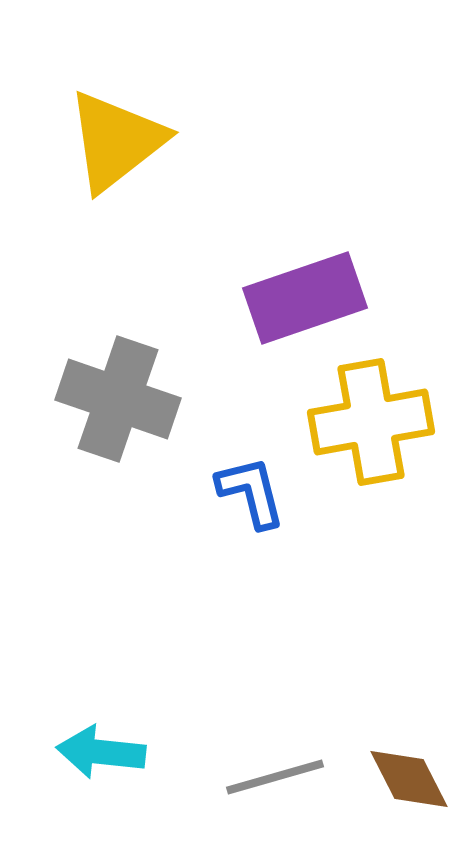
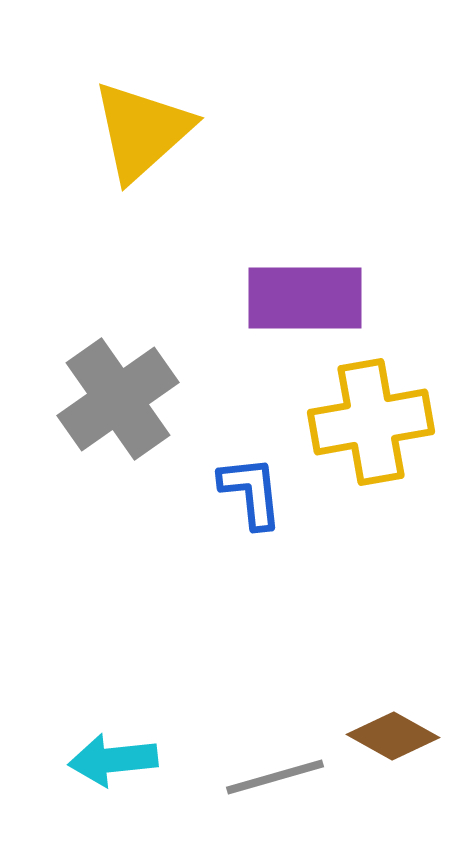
yellow triangle: moved 26 px right, 10 px up; rotated 4 degrees counterclockwise
purple rectangle: rotated 19 degrees clockwise
gray cross: rotated 36 degrees clockwise
blue L-shape: rotated 8 degrees clockwise
cyan arrow: moved 12 px right, 8 px down; rotated 12 degrees counterclockwise
brown diamond: moved 16 px left, 43 px up; rotated 34 degrees counterclockwise
